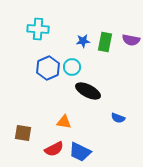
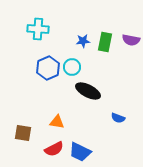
orange triangle: moved 7 px left
